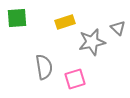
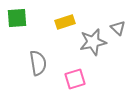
gray star: moved 1 px right
gray semicircle: moved 6 px left, 4 px up
